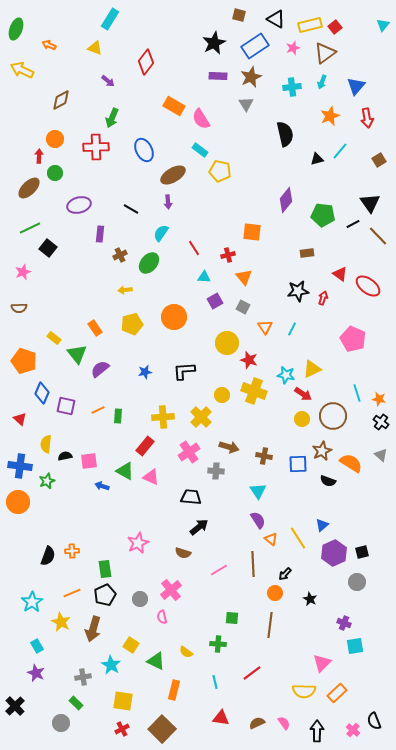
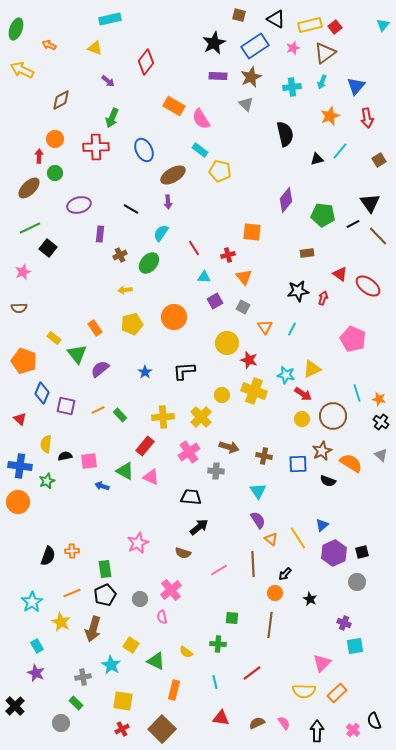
cyan rectangle at (110, 19): rotated 45 degrees clockwise
gray triangle at (246, 104): rotated 14 degrees counterclockwise
blue star at (145, 372): rotated 24 degrees counterclockwise
green rectangle at (118, 416): moved 2 px right, 1 px up; rotated 48 degrees counterclockwise
